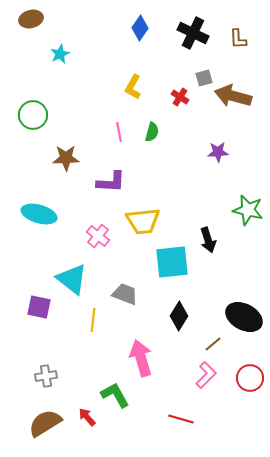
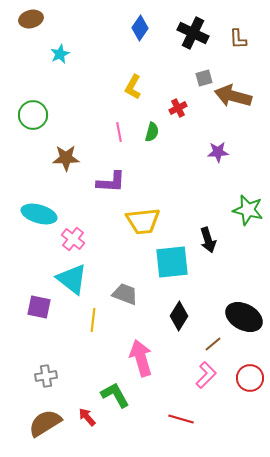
red cross: moved 2 px left, 11 px down; rotated 30 degrees clockwise
pink cross: moved 25 px left, 3 px down
